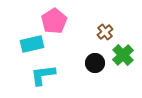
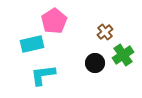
green cross: rotated 10 degrees clockwise
